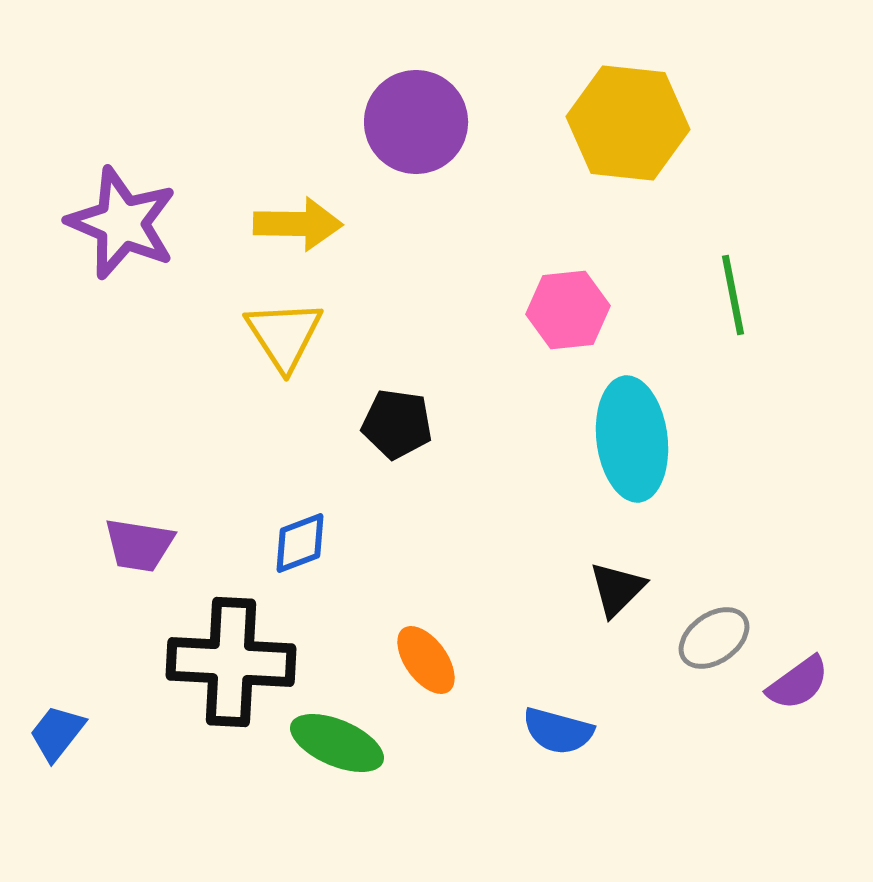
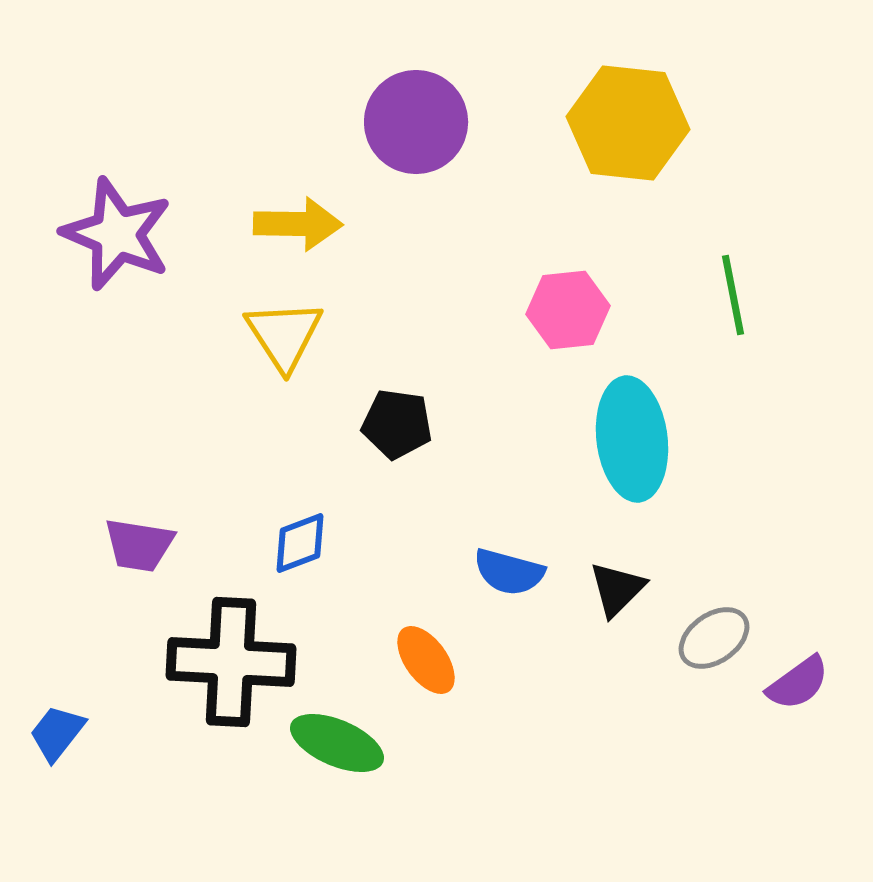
purple star: moved 5 px left, 11 px down
blue semicircle: moved 49 px left, 159 px up
